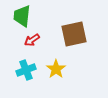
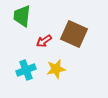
brown square: rotated 36 degrees clockwise
red arrow: moved 12 px right, 1 px down
yellow star: rotated 24 degrees clockwise
